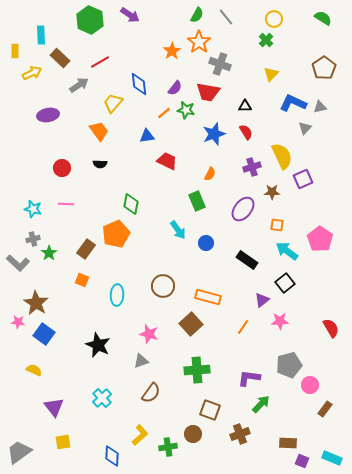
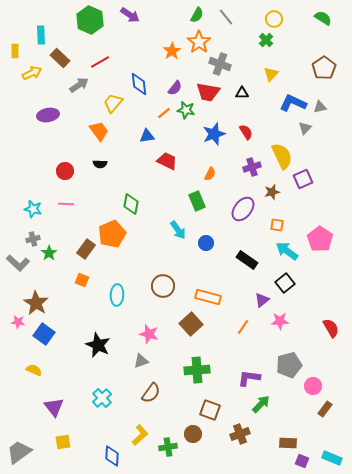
black triangle at (245, 106): moved 3 px left, 13 px up
red circle at (62, 168): moved 3 px right, 3 px down
brown star at (272, 192): rotated 14 degrees counterclockwise
orange pentagon at (116, 234): moved 4 px left
pink circle at (310, 385): moved 3 px right, 1 px down
